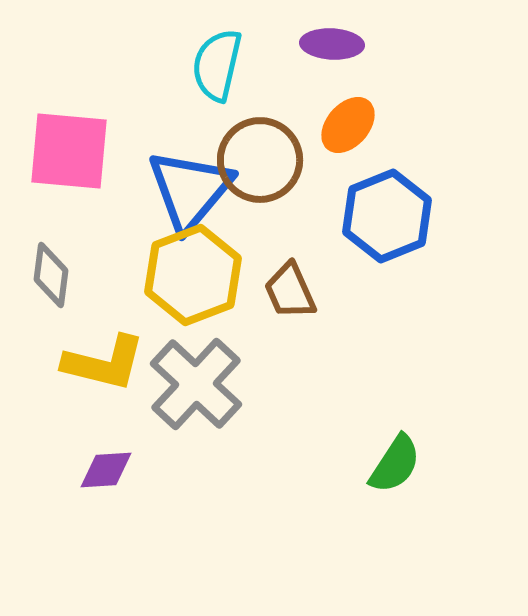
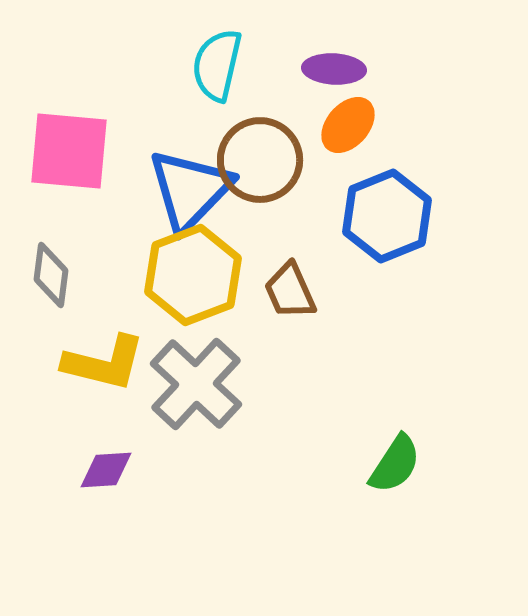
purple ellipse: moved 2 px right, 25 px down
blue triangle: rotated 4 degrees clockwise
